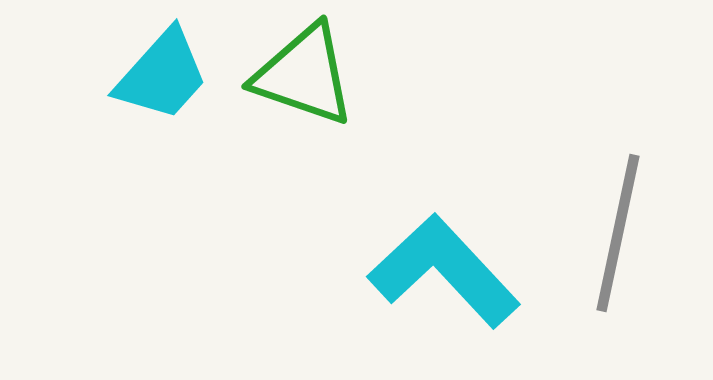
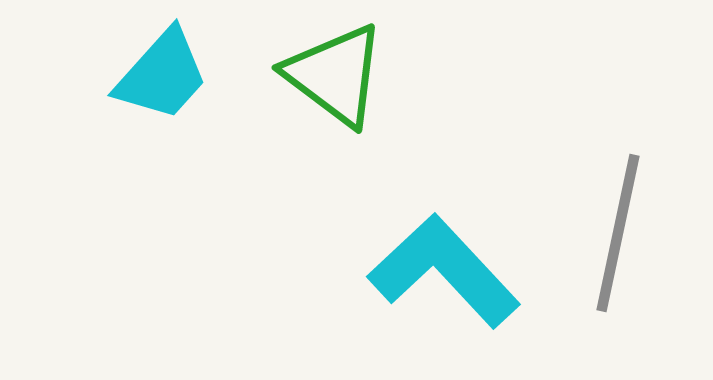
green triangle: moved 31 px right; rotated 18 degrees clockwise
